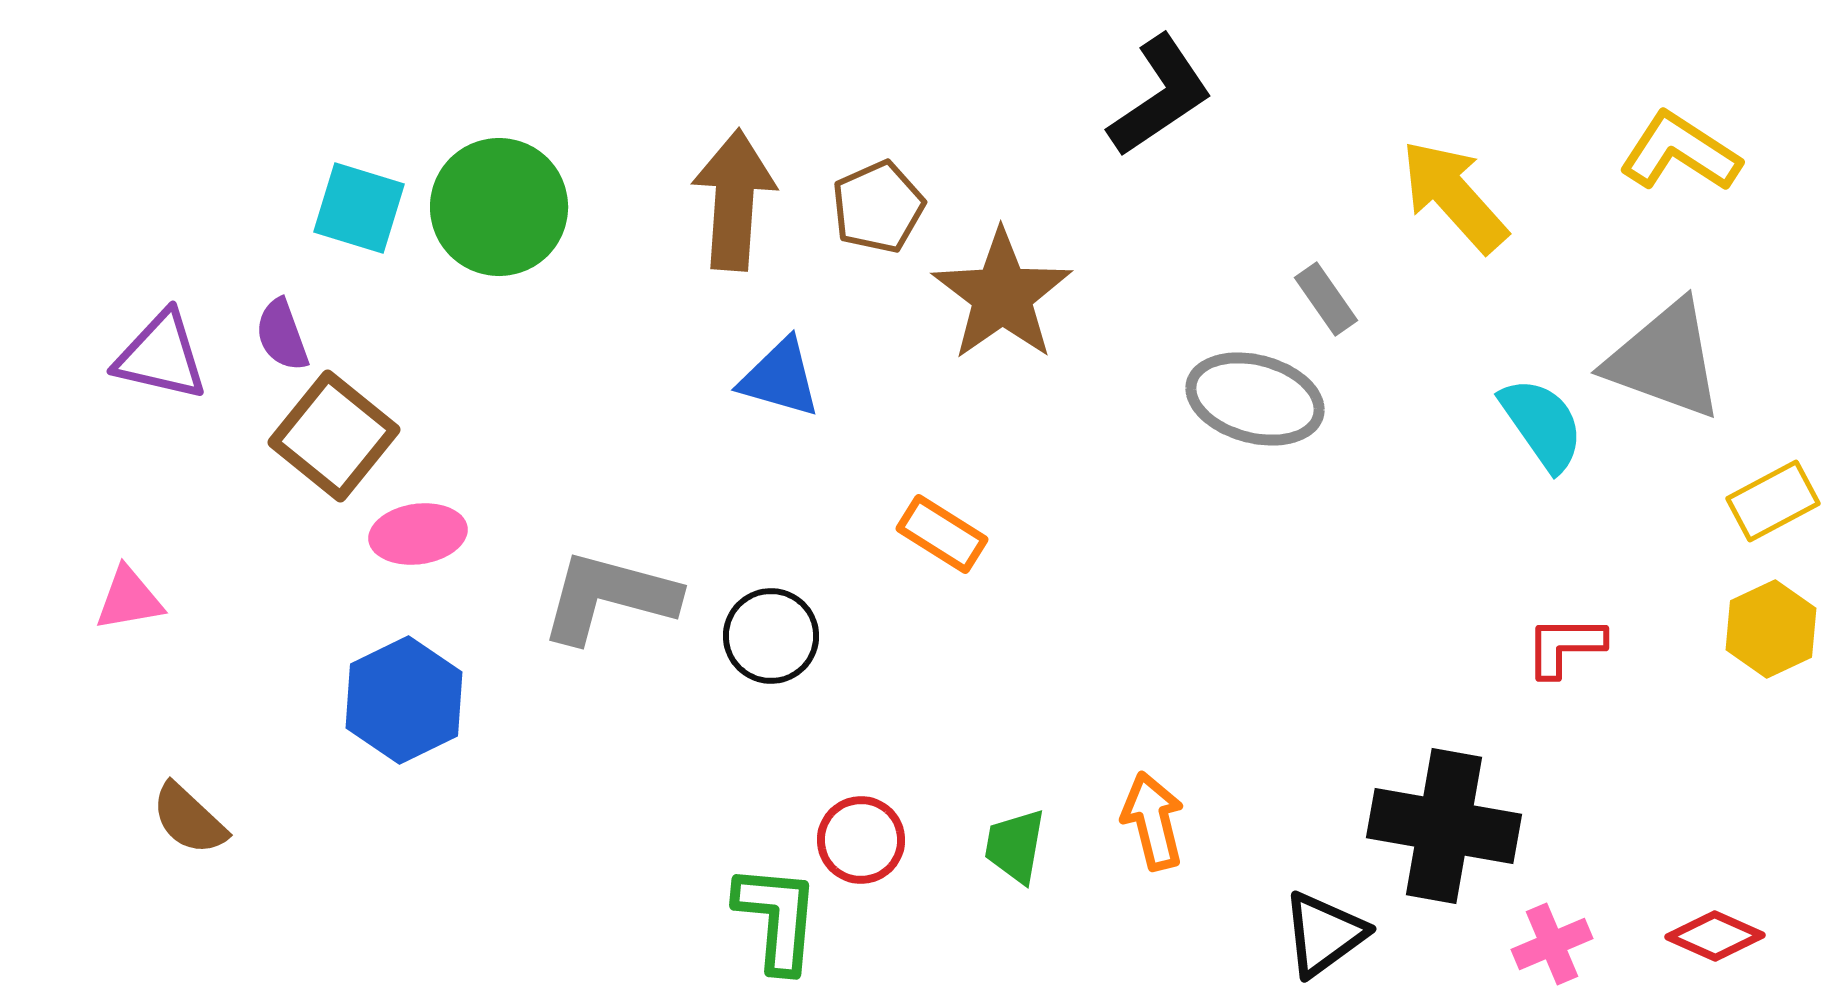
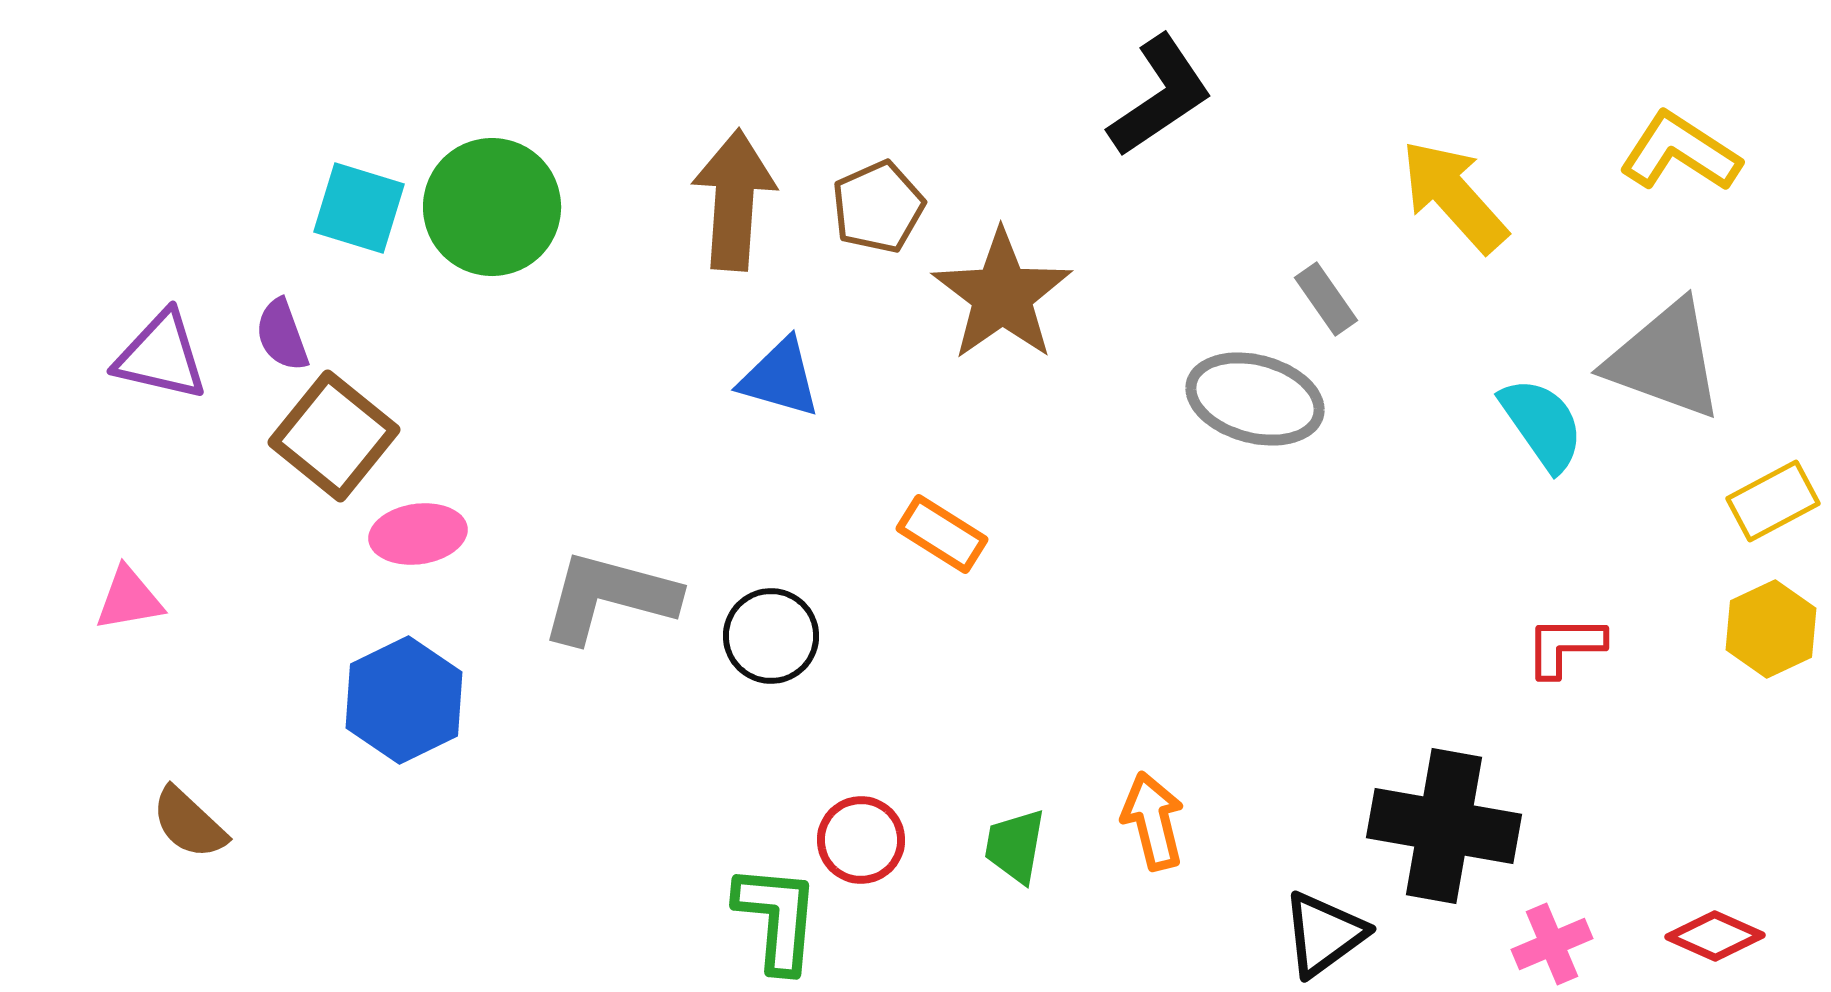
green circle: moved 7 px left
brown semicircle: moved 4 px down
